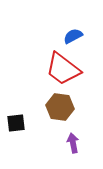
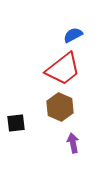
blue semicircle: moved 1 px up
red trapezoid: rotated 75 degrees counterclockwise
brown hexagon: rotated 16 degrees clockwise
